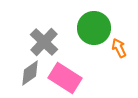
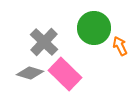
orange arrow: moved 1 px right, 2 px up
gray diamond: rotated 52 degrees clockwise
pink rectangle: moved 4 px up; rotated 12 degrees clockwise
